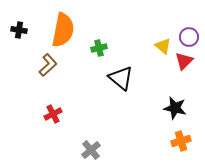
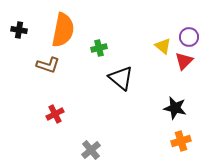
brown L-shape: rotated 60 degrees clockwise
red cross: moved 2 px right
